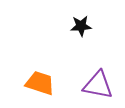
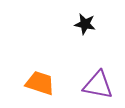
black star: moved 4 px right, 2 px up; rotated 15 degrees clockwise
